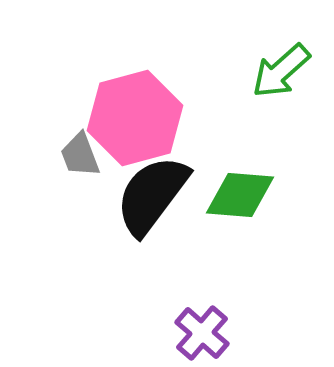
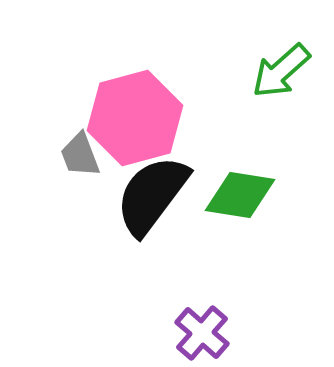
green diamond: rotated 4 degrees clockwise
